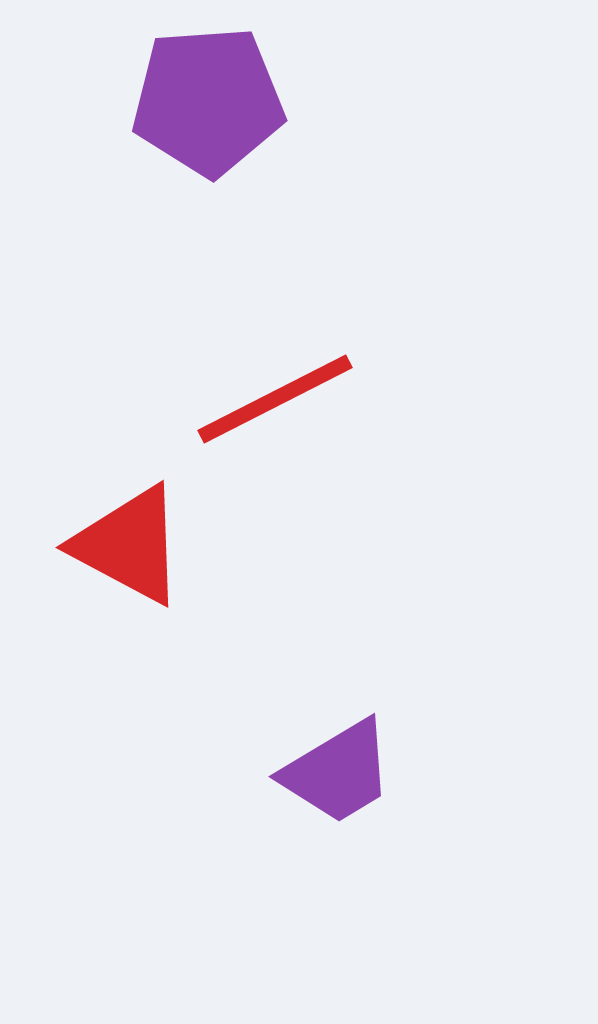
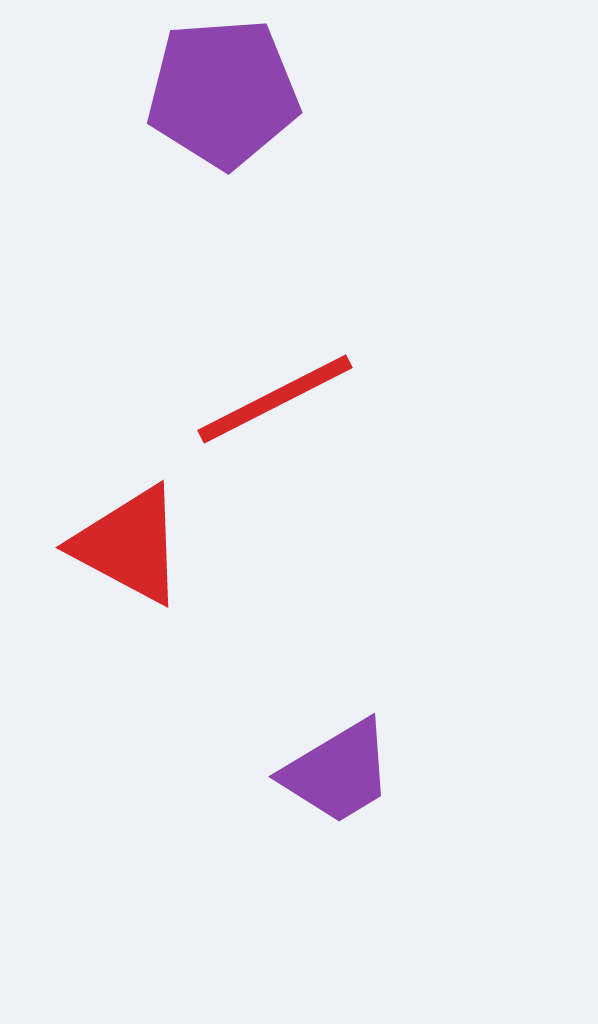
purple pentagon: moved 15 px right, 8 px up
